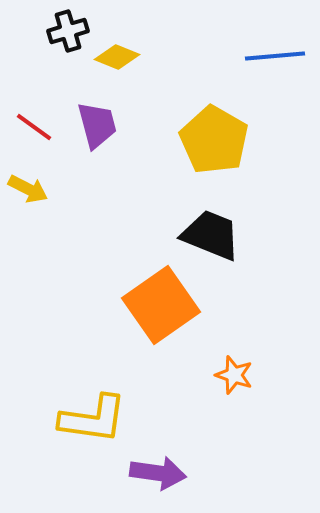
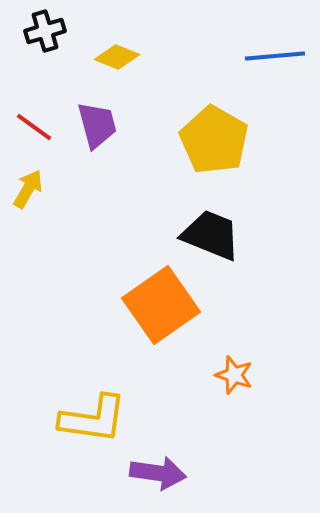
black cross: moved 23 px left
yellow arrow: rotated 87 degrees counterclockwise
